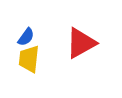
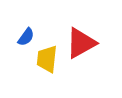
yellow trapezoid: moved 18 px right
